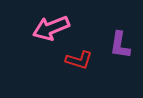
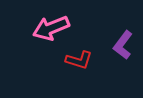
purple L-shape: moved 3 px right; rotated 28 degrees clockwise
